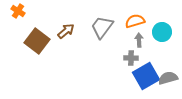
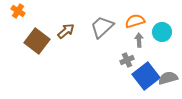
gray trapezoid: rotated 10 degrees clockwise
gray cross: moved 4 px left, 2 px down; rotated 24 degrees counterclockwise
blue square: rotated 8 degrees counterclockwise
